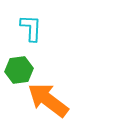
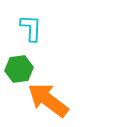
green hexagon: moved 1 px up
